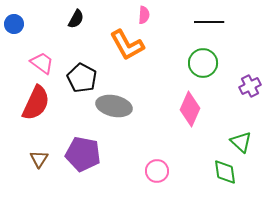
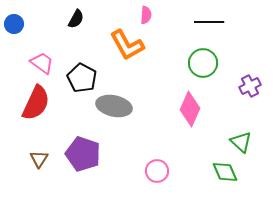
pink semicircle: moved 2 px right
purple pentagon: rotated 8 degrees clockwise
green diamond: rotated 16 degrees counterclockwise
